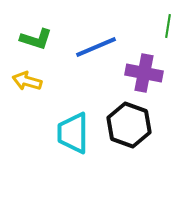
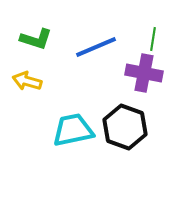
green line: moved 15 px left, 13 px down
black hexagon: moved 4 px left, 2 px down
cyan trapezoid: moved 3 px up; rotated 78 degrees clockwise
